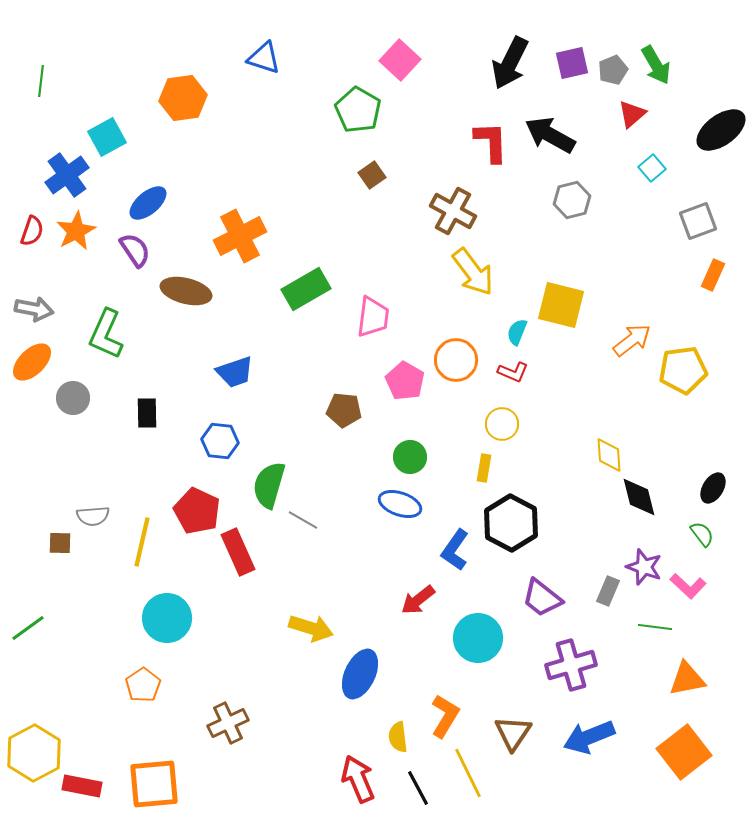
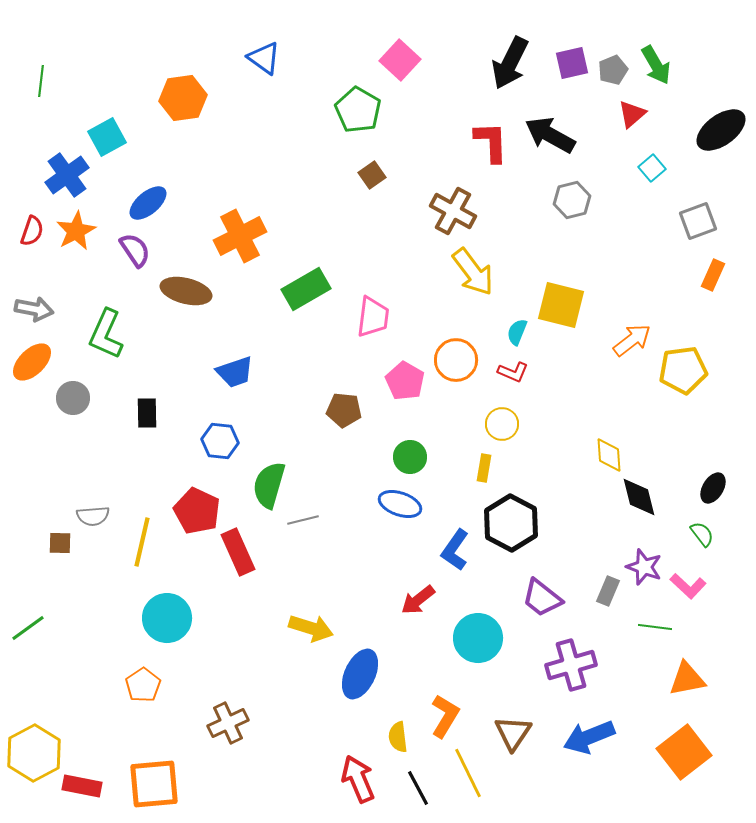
blue triangle at (264, 58): rotated 18 degrees clockwise
gray line at (303, 520): rotated 44 degrees counterclockwise
